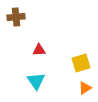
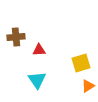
brown cross: moved 20 px down
cyan triangle: moved 1 px right, 1 px up
orange triangle: moved 3 px right, 2 px up
